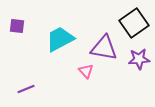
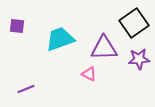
cyan trapezoid: rotated 8 degrees clockwise
purple triangle: rotated 12 degrees counterclockwise
pink triangle: moved 3 px right, 3 px down; rotated 21 degrees counterclockwise
